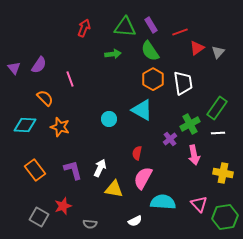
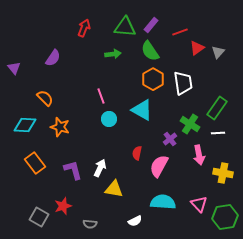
purple rectangle: rotated 70 degrees clockwise
purple semicircle: moved 14 px right, 7 px up
pink line: moved 31 px right, 17 px down
green cross: rotated 30 degrees counterclockwise
pink arrow: moved 5 px right
orange rectangle: moved 7 px up
pink semicircle: moved 16 px right, 12 px up
